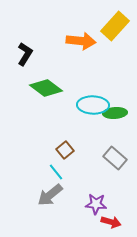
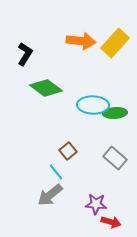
yellow rectangle: moved 17 px down
brown square: moved 3 px right, 1 px down
